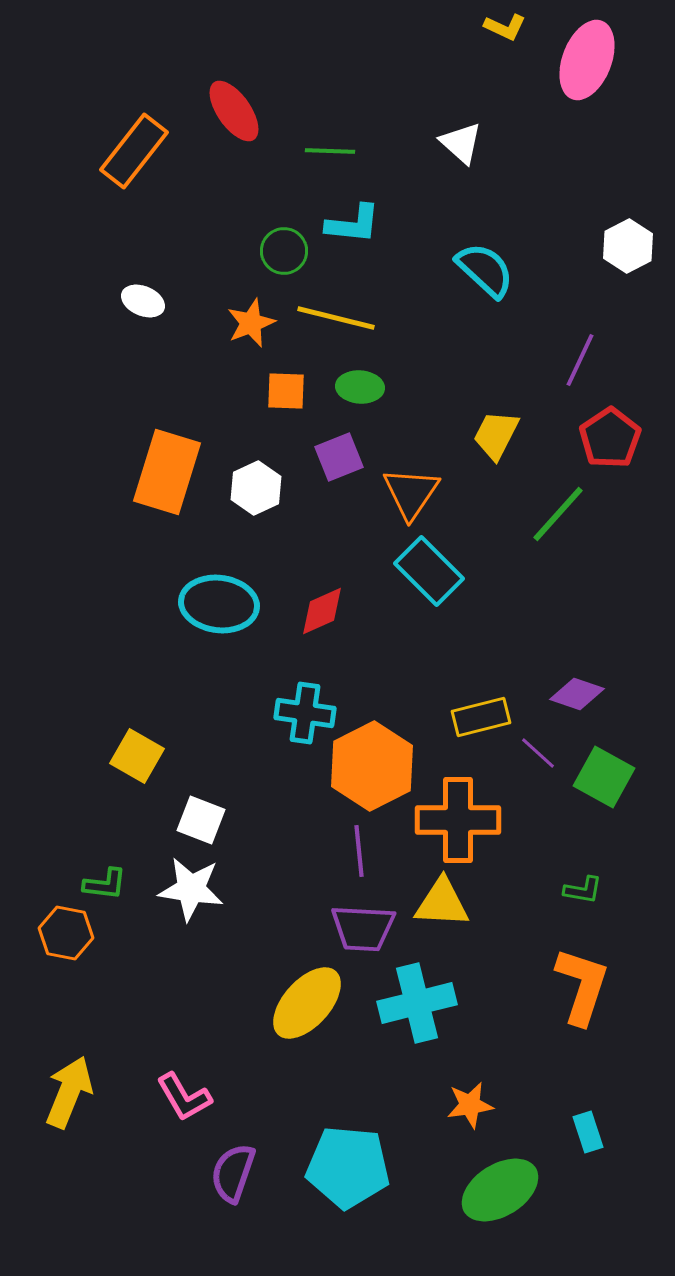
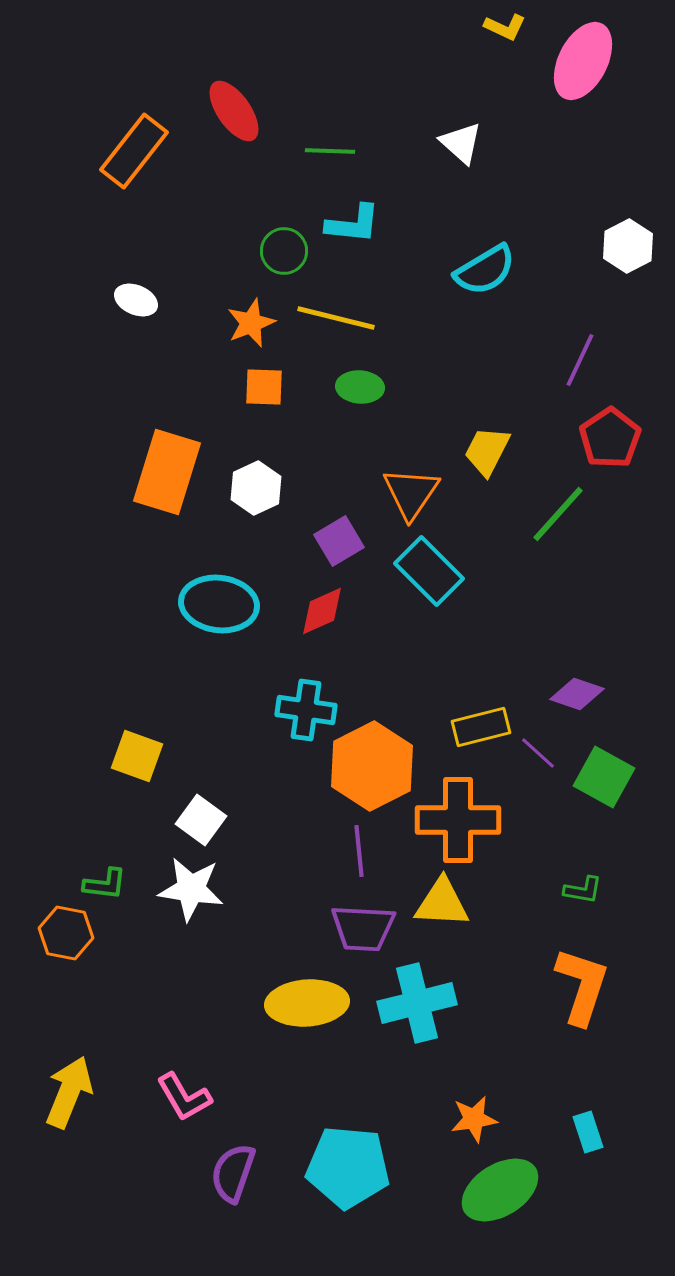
pink ellipse at (587, 60): moved 4 px left, 1 px down; rotated 6 degrees clockwise
cyan semicircle at (485, 270): rotated 106 degrees clockwise
white ellipse at (143, 301): moved 7 px left, 1 px up
orange square at (286, 391): moved 22 px left, 4 px up
yellow trapezoid at (496, 435): moved 9 px left, 16 px down
purple square at (339, 457): moved 84 px down; rotated 9 degrees counterclockwise
cyan cross at (305, 713): moved 1 px right, 3 px up
yellow rectangle at (481, 717): moved 10 px down
yellow square at (137, 756): rotated 10 degrees counterclockwise
white square at (201, 820): rotated 15 degrees clockwise
yellow ellipse at (307, 1003): rotated 44 degrees clockwise
orange star at (470, 1105): moved 4 px right, 14 px down
